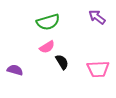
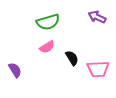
purple arrow: rotated 12 degrees counterclockwise
black semicircle: moved 10 px right, 4 px up
purple semicircle: rotated 42 degrees clockwise
